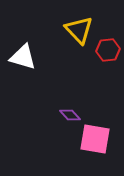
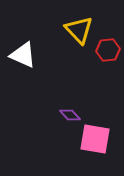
white triangle: moved 2 px up; rotated 8 degrees clockwise
